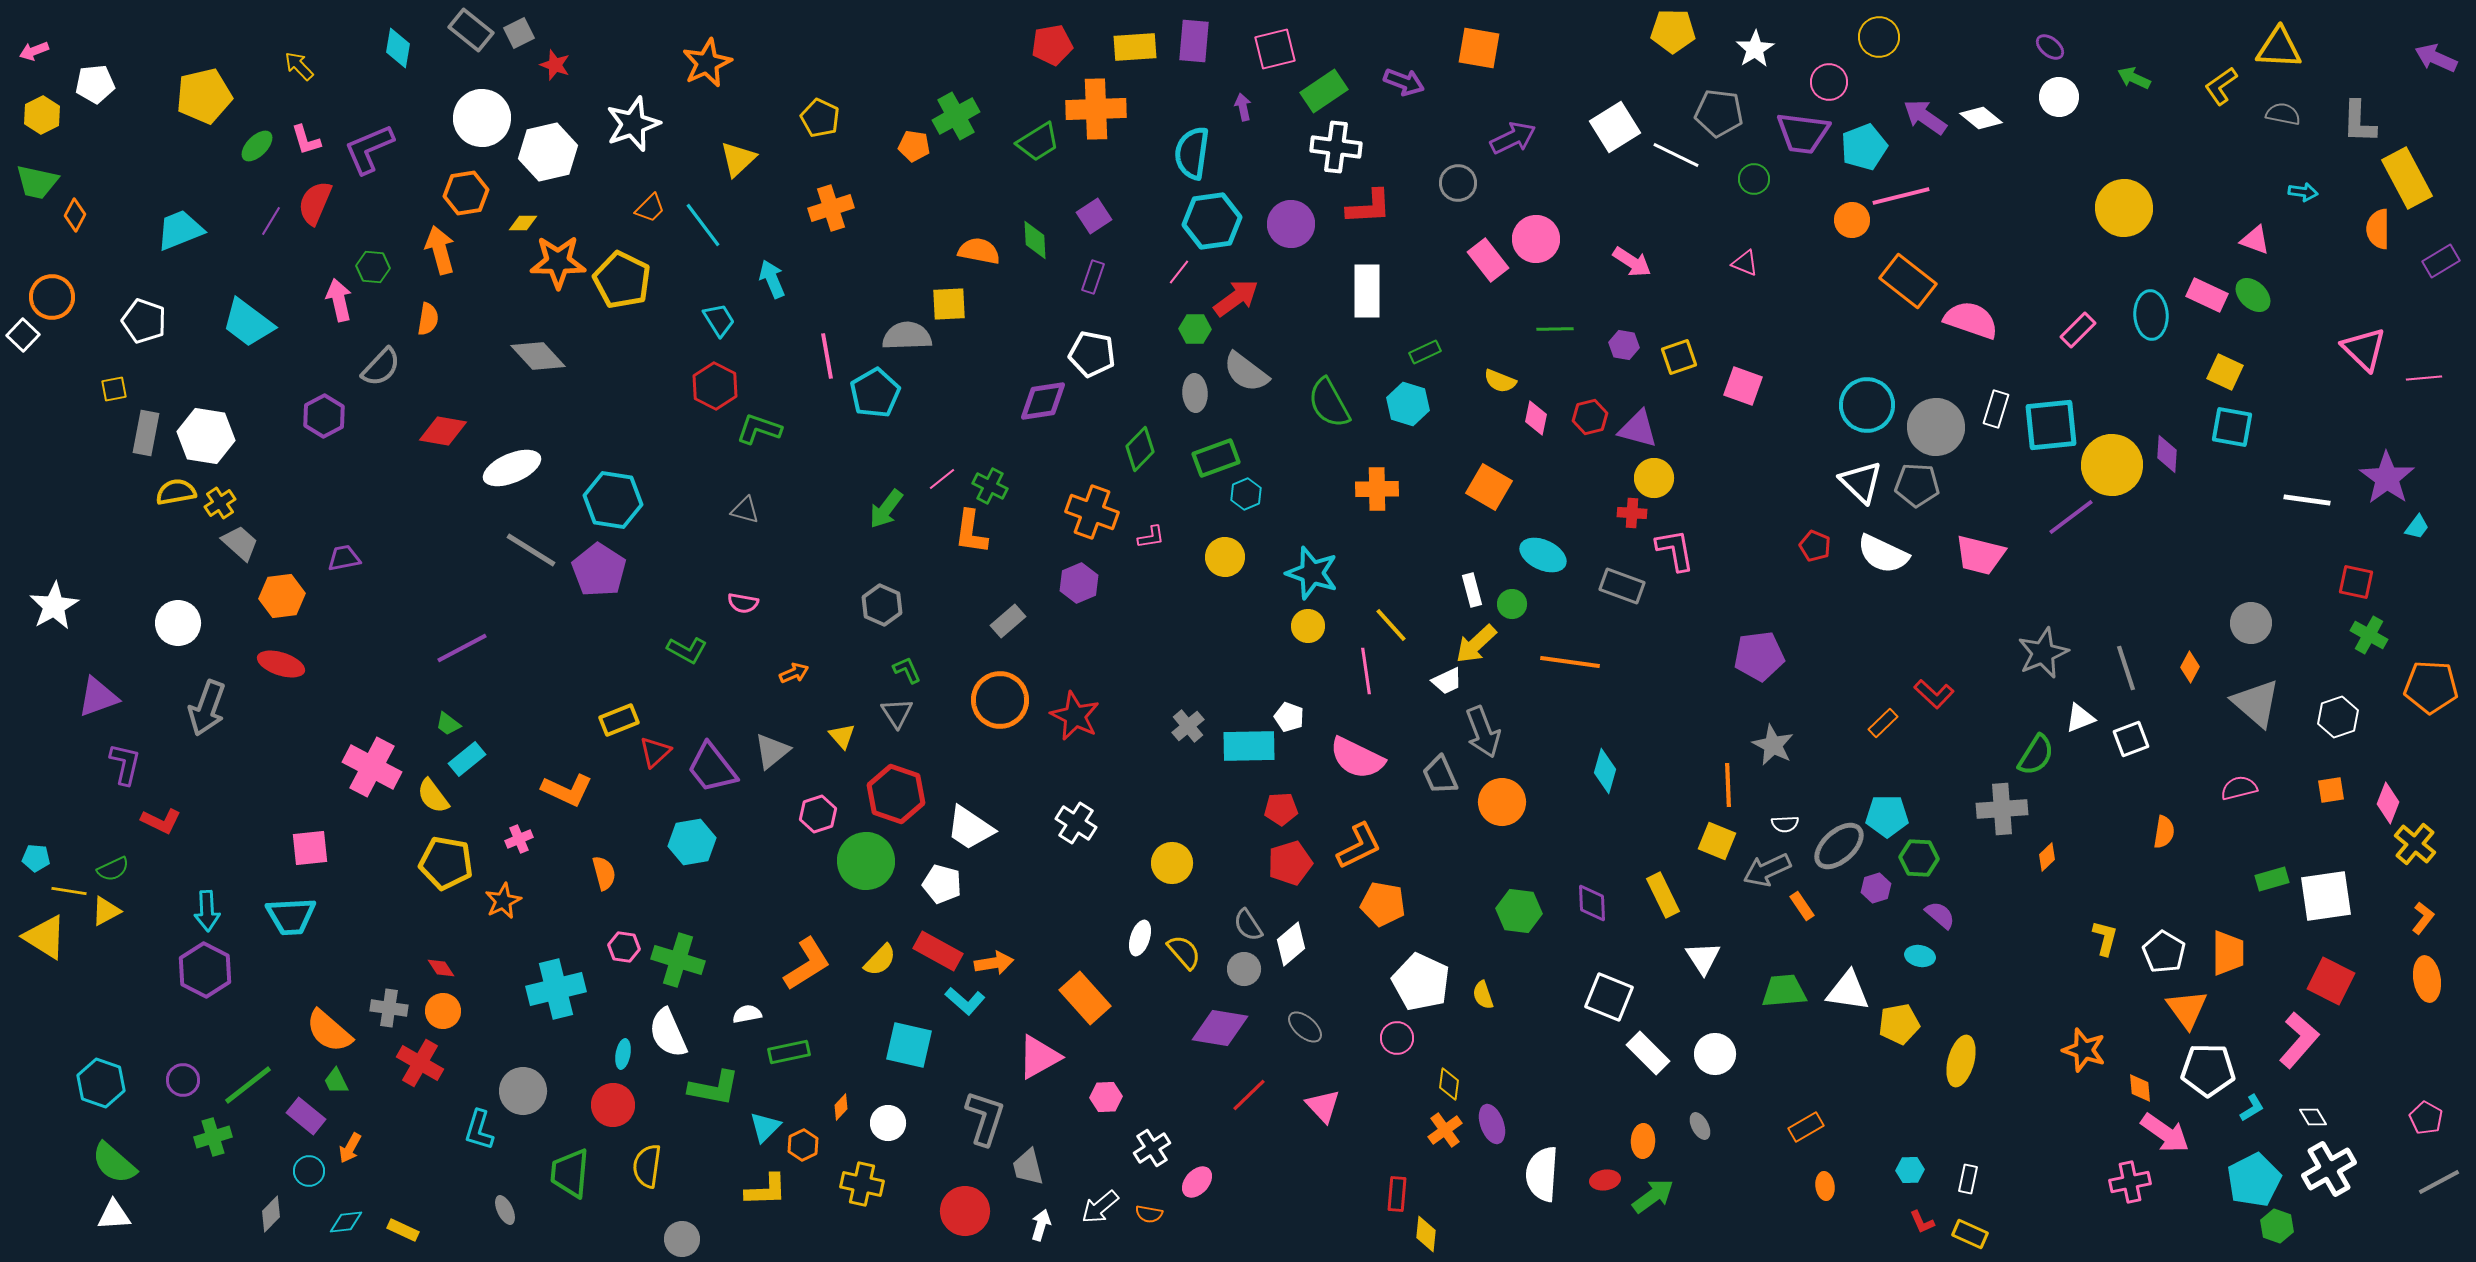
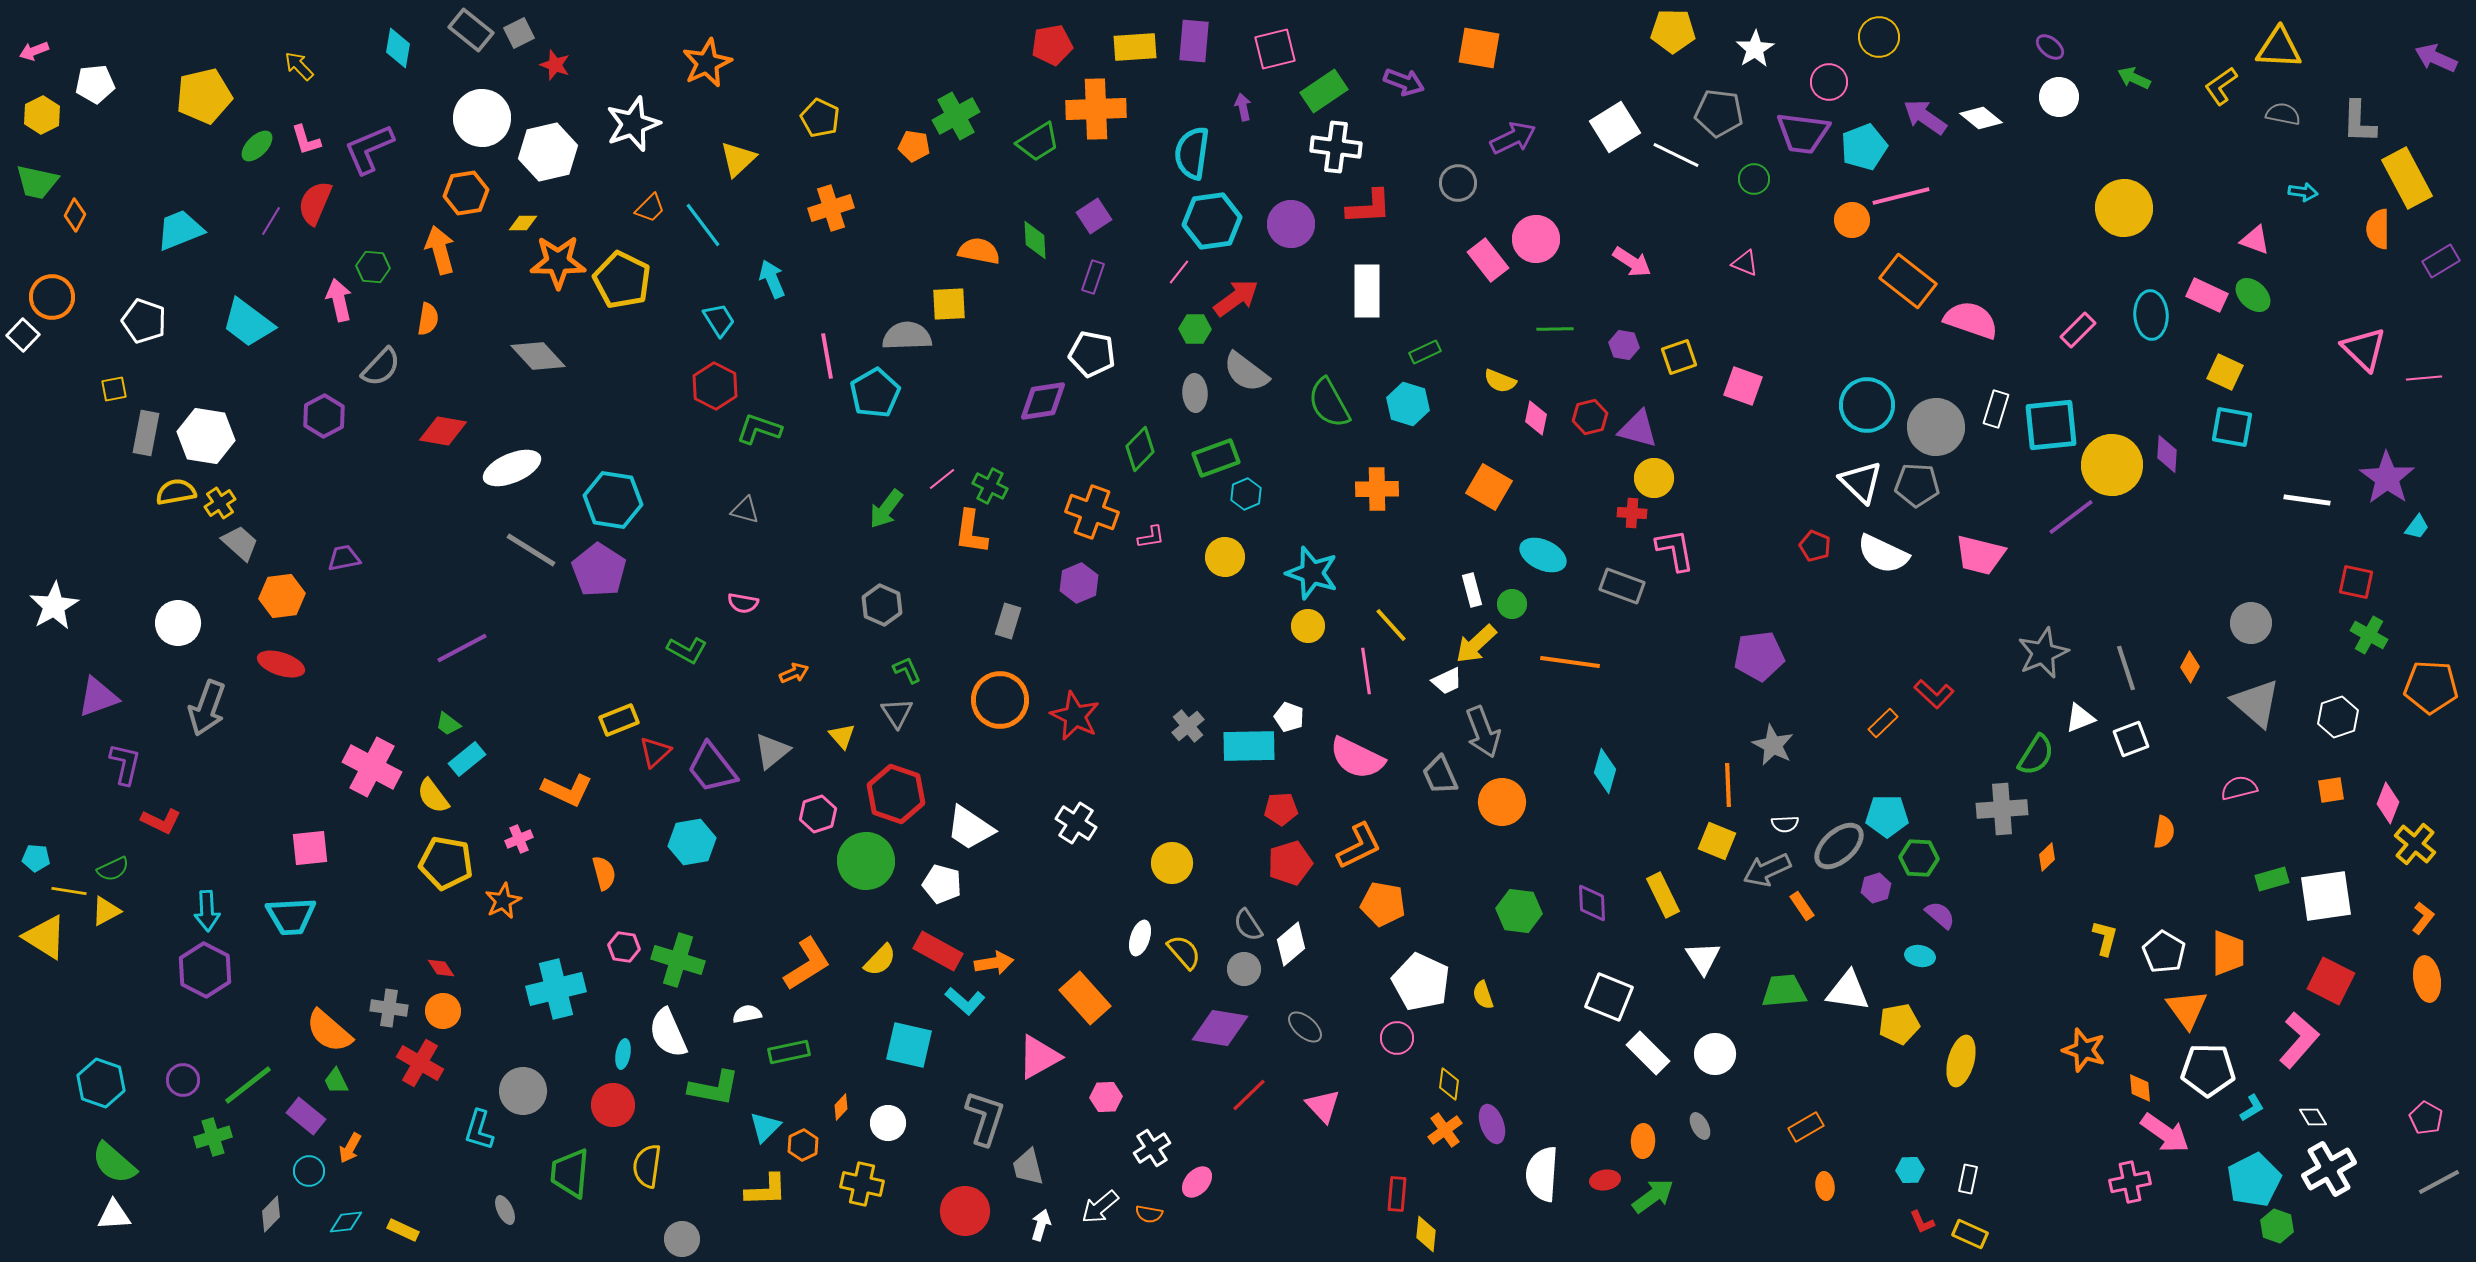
gray rectangle at (1008, 621): rotated 32 degrees counterclockwise
